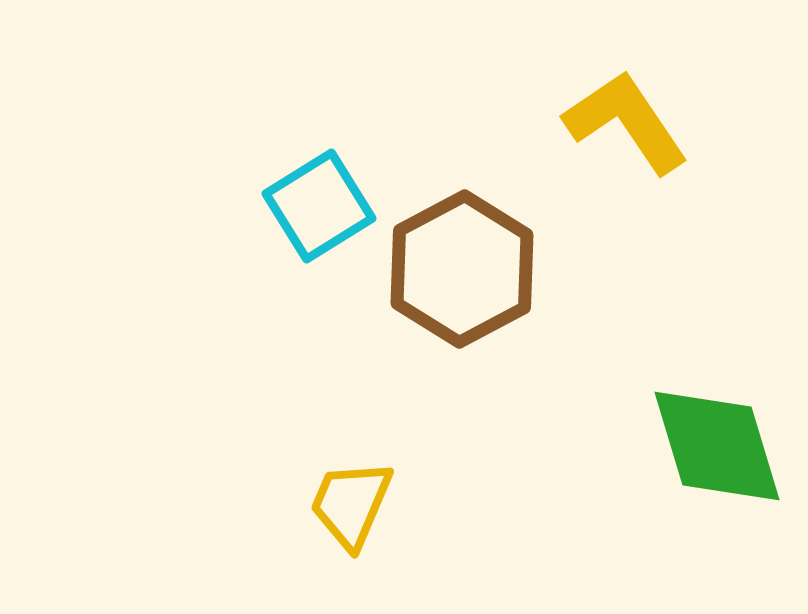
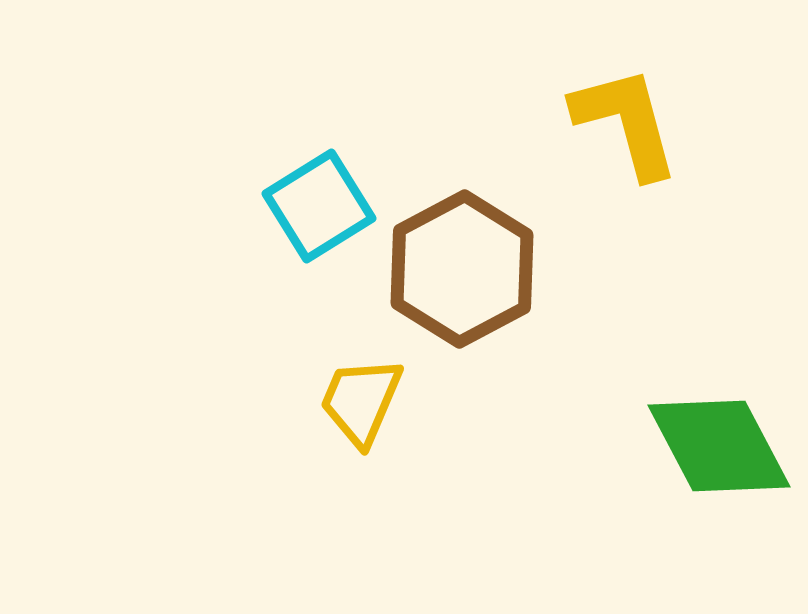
yellow L-shape: rotated 19 degrees clockwise
green diamond: moved 2 px right; rotated 11 degrees counterclockwise
yellow trapezoid: moved 10 px right, 103 px up
